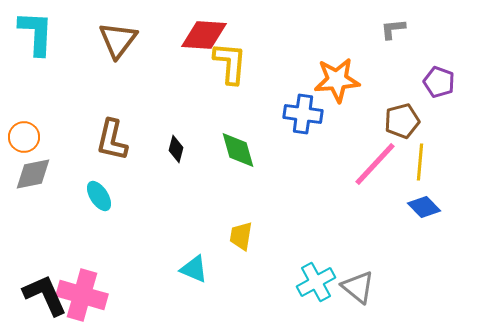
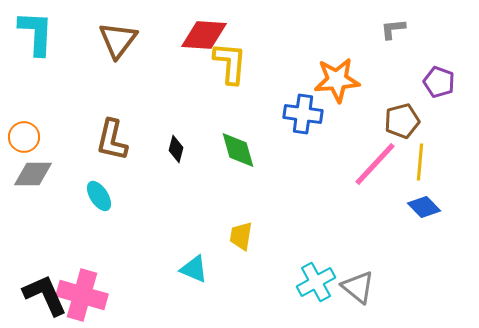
gray diamond: rotated 12 degrees clockwise
